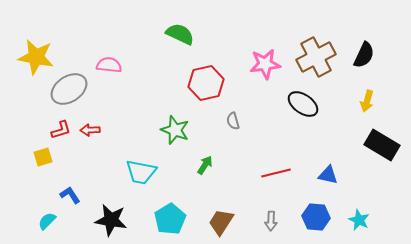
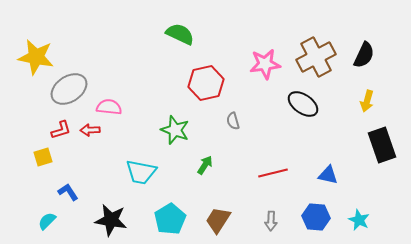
pink semicircle: moved 42 px down
black rectangle: rotated 40 degrees clockwise
red line: moved 3 px left
blue L-shape: moved 2 px left, 3 px up
brown trapezoid: moved 3 px left, 2 px up
